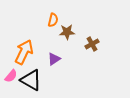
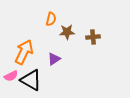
orange semicircle: moved 2 px left, 1 px up
brown cross: moved 1 px right, 7 px up; rotated 24 degrees clockwise
pink semicircle: rotated 24 degrees clockwise
